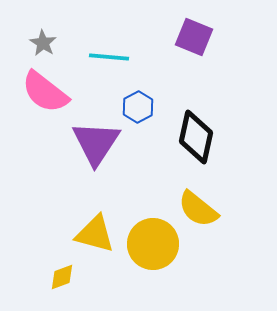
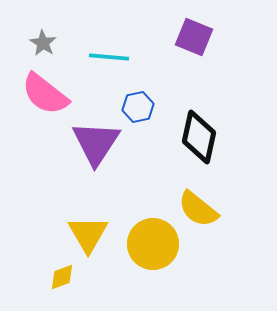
pink semicircle: moved 2 px down
blue hexagon: rotated 16 degrees clockwise
black diamond: moved 3 px right
yellow triangle: moved 7 px left; rotated 45 degrees clockwise
